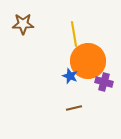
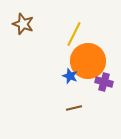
brown star: rotated 20 degrees clockwise
yellow line: rotated 35 degrees clockwise
